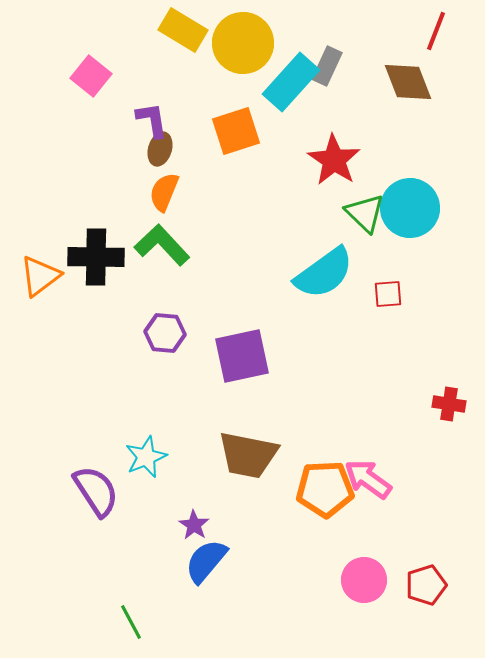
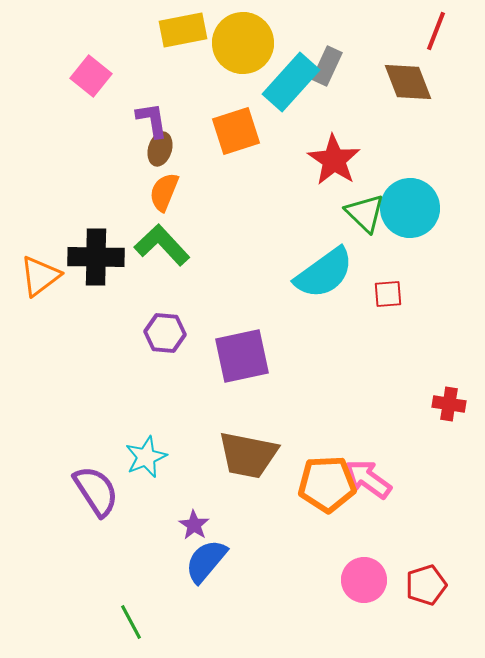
yellow rectangle: rotated 42 degrees counterclockwise
orange pentagon: moved 2 px right, 5 px up
